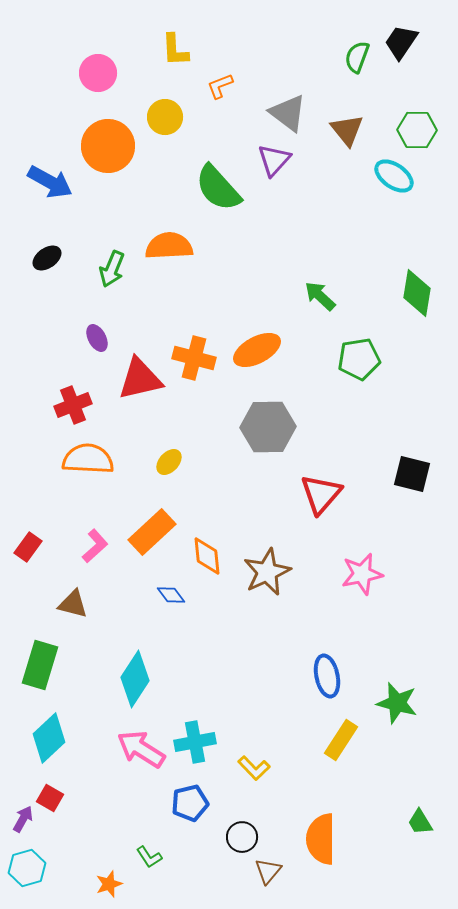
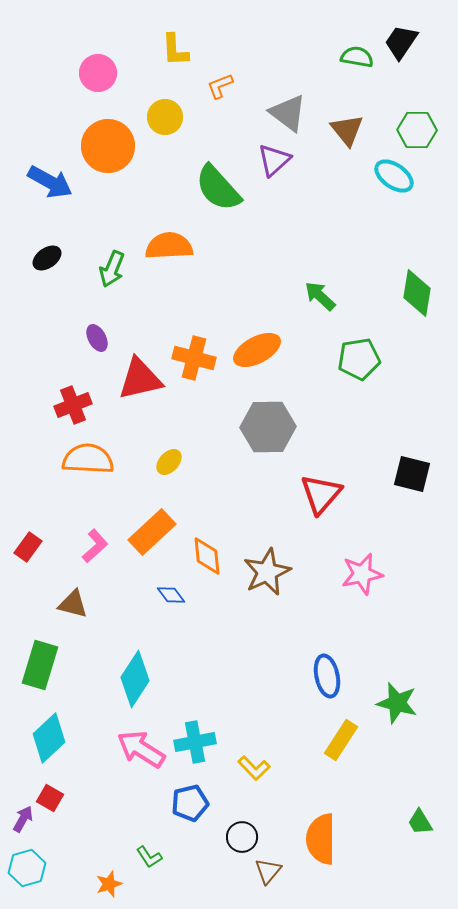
green semicircle at (357, 57): rotated 80 degrees clockwise
purple triangle at (274, 160): rotated 6 degrees clockwise
